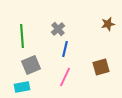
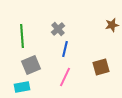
brown star: moved 4 px right, 1 px down
